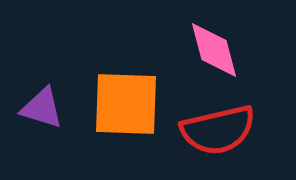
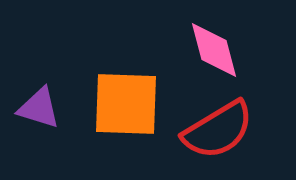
purple triangle: moved 3 px left
red semicircle: rotated 18 degrees counterclockwise
